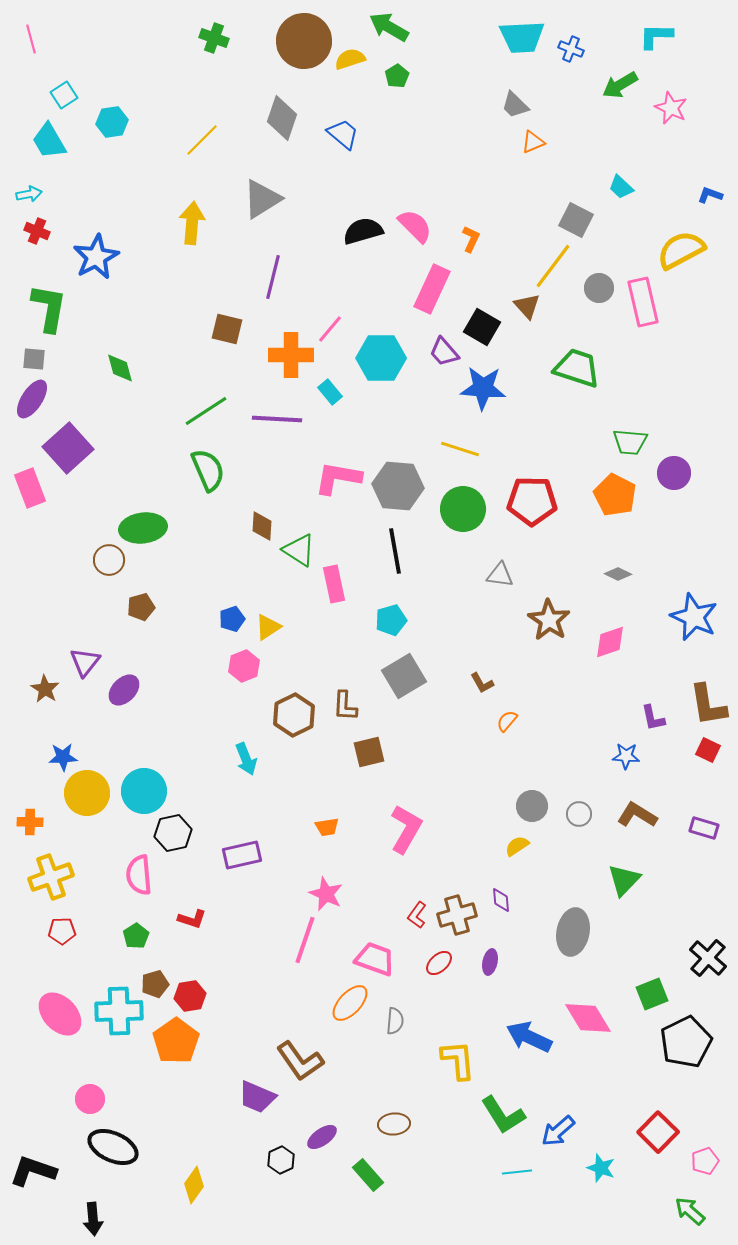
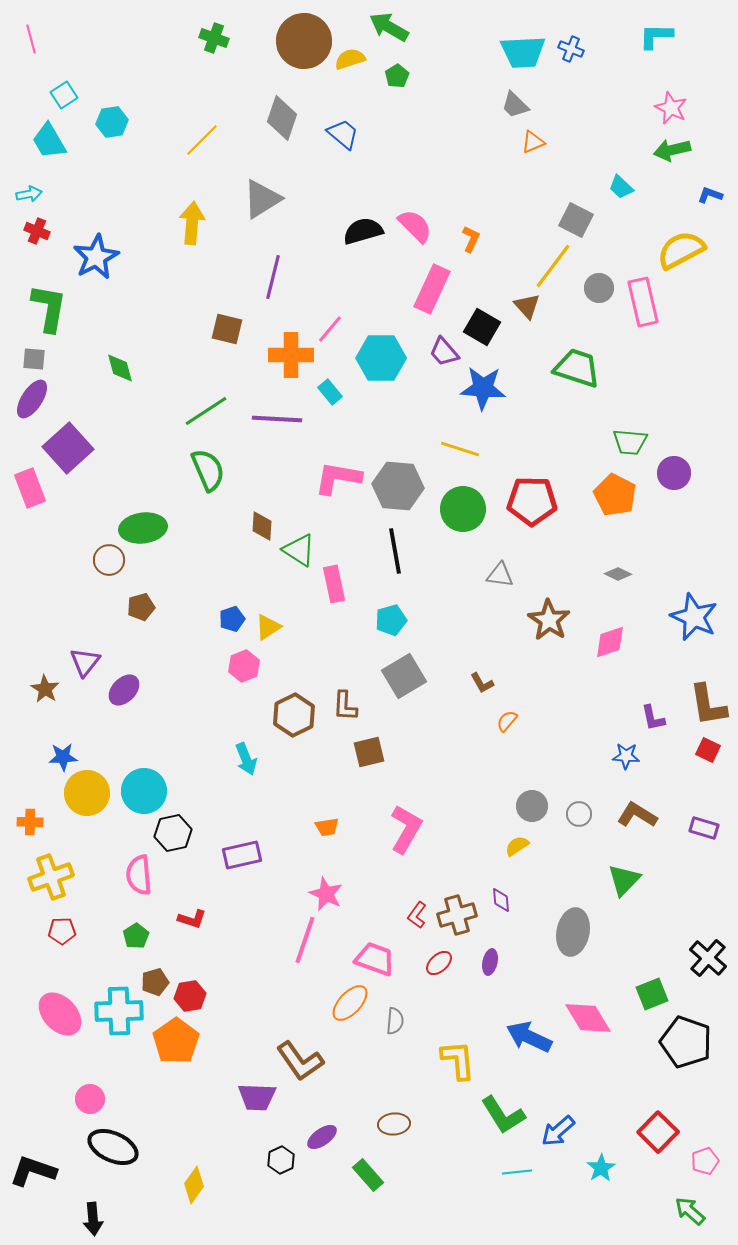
cyan trapezoid at (522, 37): moved 1 px right, 15 px down
green arrow at (620, 85): moved 52 px right, 65 px down; rotated 18 degrees clockwise
brown pentagon at (155, 984): moved 2 px up
black pentagon at (686, 1042): rotated 27 degrees counterclockwise
purple trapezoid at (257, 1097): rotated 21 degrees counterclockwise
cyan star at (601, 1168): rotated 20 degrees clockwise
